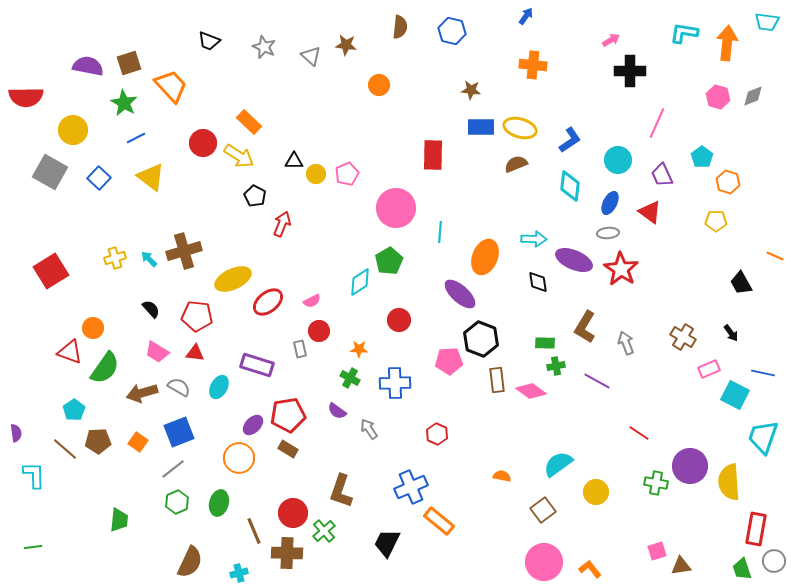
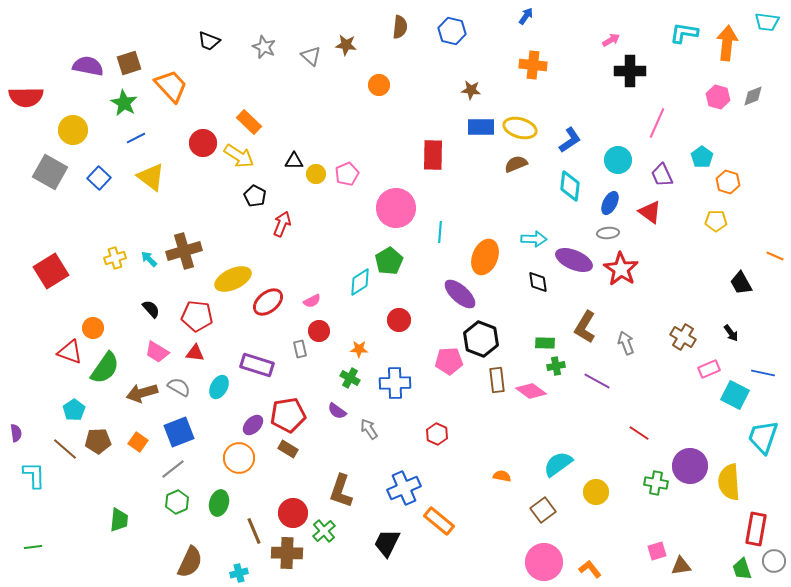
blue cross at (411, 487): moved 7 px left, 1 px down
